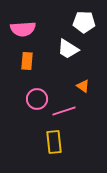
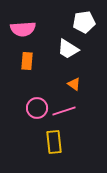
white pentagon: rotated 10 degrees counterclockwise
orange triangle: moved 9 px left, 2 px up
pink circle: moved 9 px down
